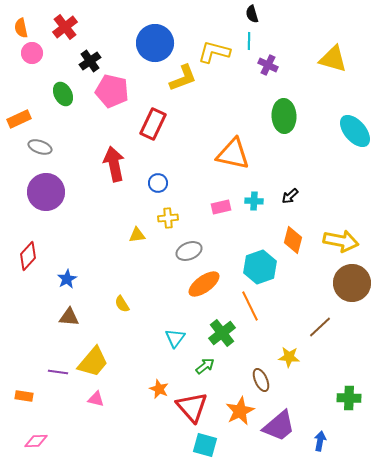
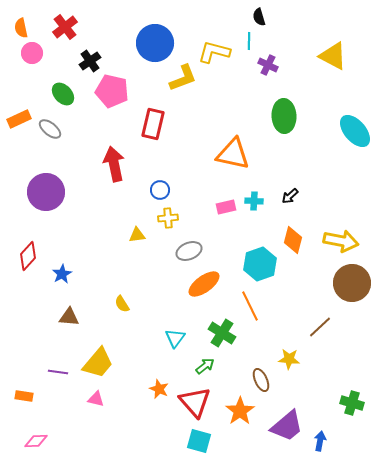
black semicircle at (252, 14): moved 7 px right, 3 px down
yellow triangle at (333, 59): moved 3 px up; rotated 12 degrees clockwise
green ellipse at (63, 94): rotated 15 degrees counterclockwise
red rectangle at (153, 124): rotated 12 degrees counterclockwise
gray ellipse at (40, 147): moved 10 px right, 18 px up; rotated 20 degrees clockwise
blue circle at (158, 183): moved 2 px right, 7 px down
pink rectangle at (221, 207): moved 5 px right
cyan hexagon at (260, 267): moved 3 px up
blue star at (67, 279): moved 5 px left, 5 px up
green cross at (222, 333): rotated 20 degrees counterclockwise
yellow star at (289, 357): moved 2 px down
yellow trapezoid at (93, 362): moved 5 px right, 1 px down
green cross at (349, 398): moved 3 px right, 5 px down; rotated 15 degrees clockwise
red triangle at (192, 407): moved 3 px right, 5 px up
orange star at (240, 411): rotated 8 degrees counterclockwise
purple trapezoid at (279, 426): moved 8 px right
cyan square at (205, 445): moved 6 px left, 4 px up
